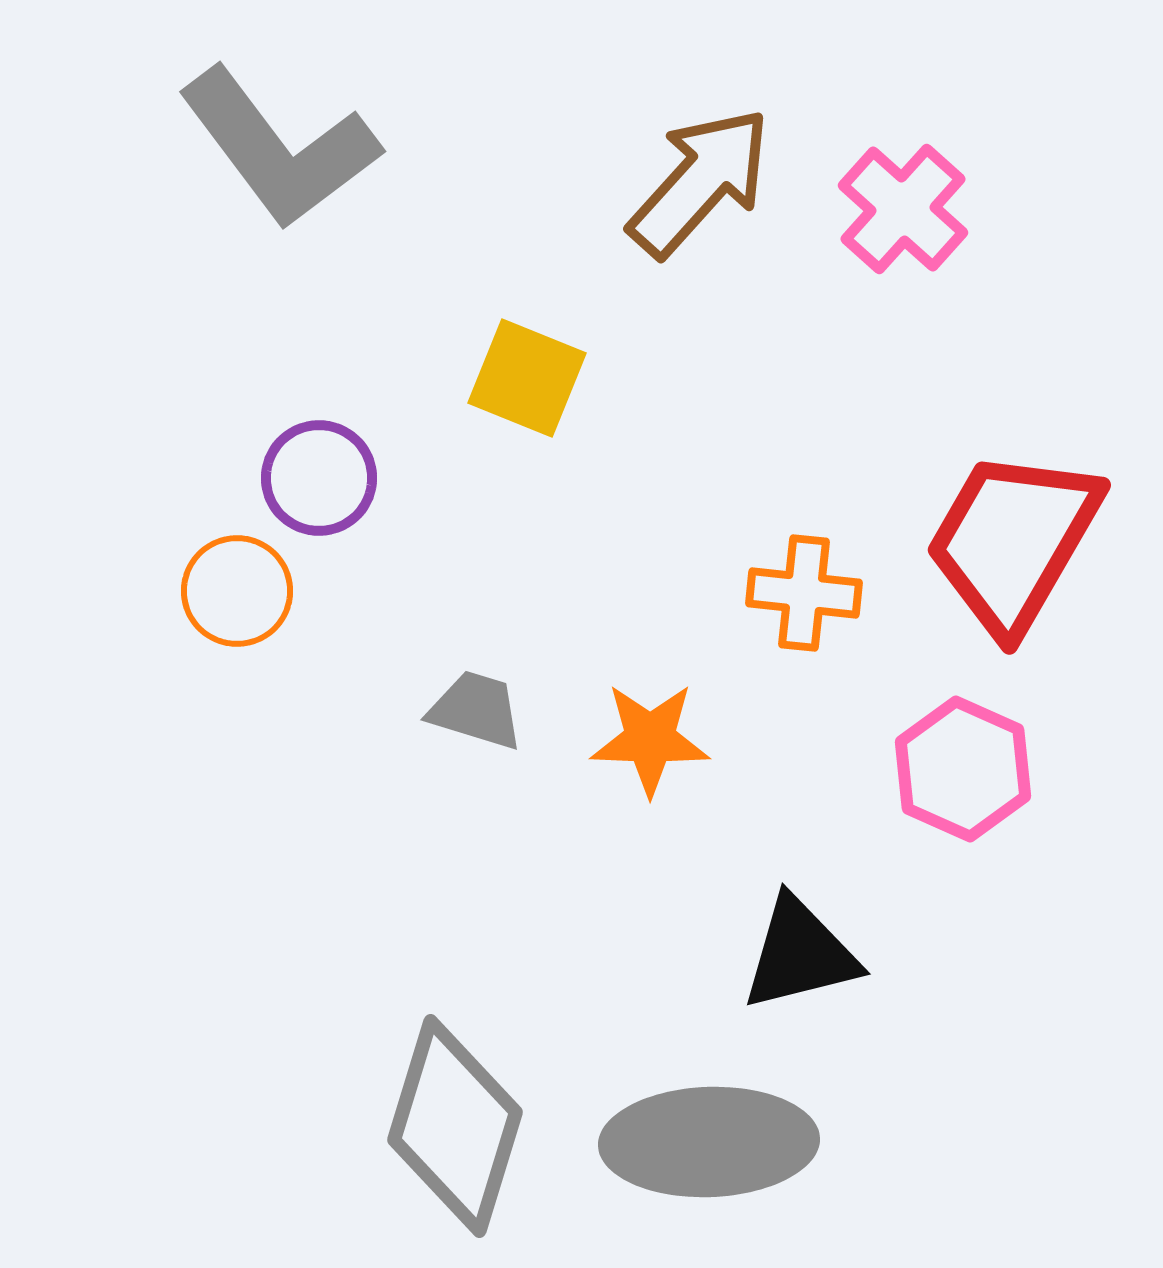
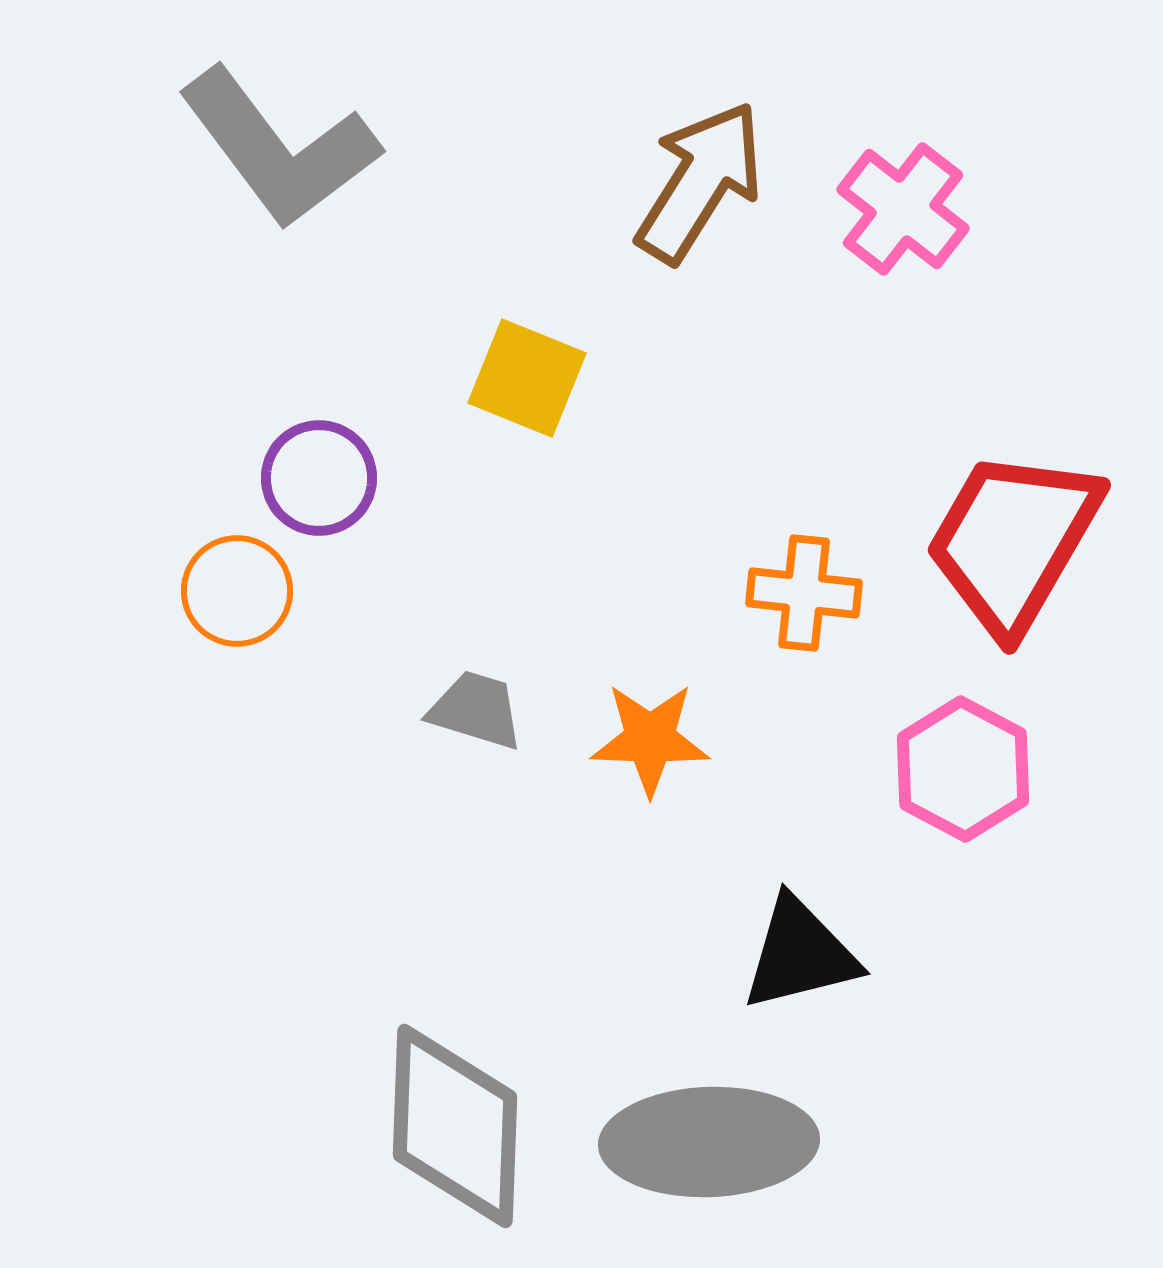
brown arrow: rotated 10 degrees counterclockwise
pink cross: rotated 4 degrees counterclockwise
pink hexagon: rotated 4 degrees clockwise
gray diamond: rotated 15 degrees counterclockwise
